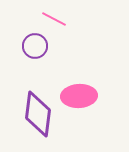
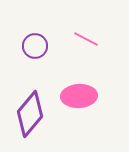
pink line: moved 32 px right, 20 px down
purple diamond: moved 8 px left; rotated 33 degrees clockwise
